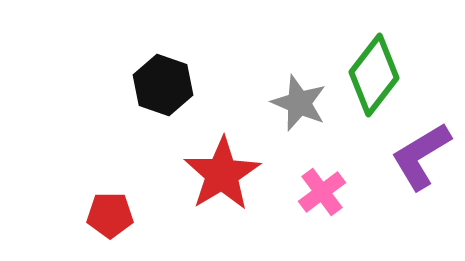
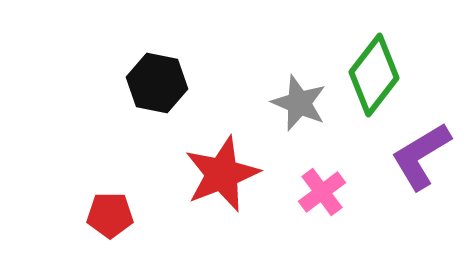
black hexagon: moved 6 px left, 2 px up; rotated 8 degrees counterclockwise
red star: rotated 10 degrees clockwise
